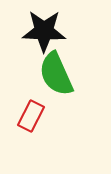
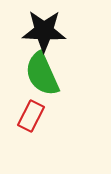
green semicircle: moved 14 px left
